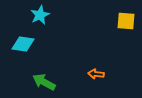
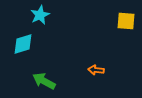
cyan diamond: rotated 25 degrees counterclockwise
orange arrow: moved 4 px up
green arrow: moved 1 px up
